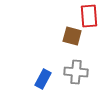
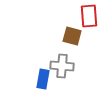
gray cross: moved 14 px left, 6 px up
blue rectangle: rotated 18 degrees counterclockwise
